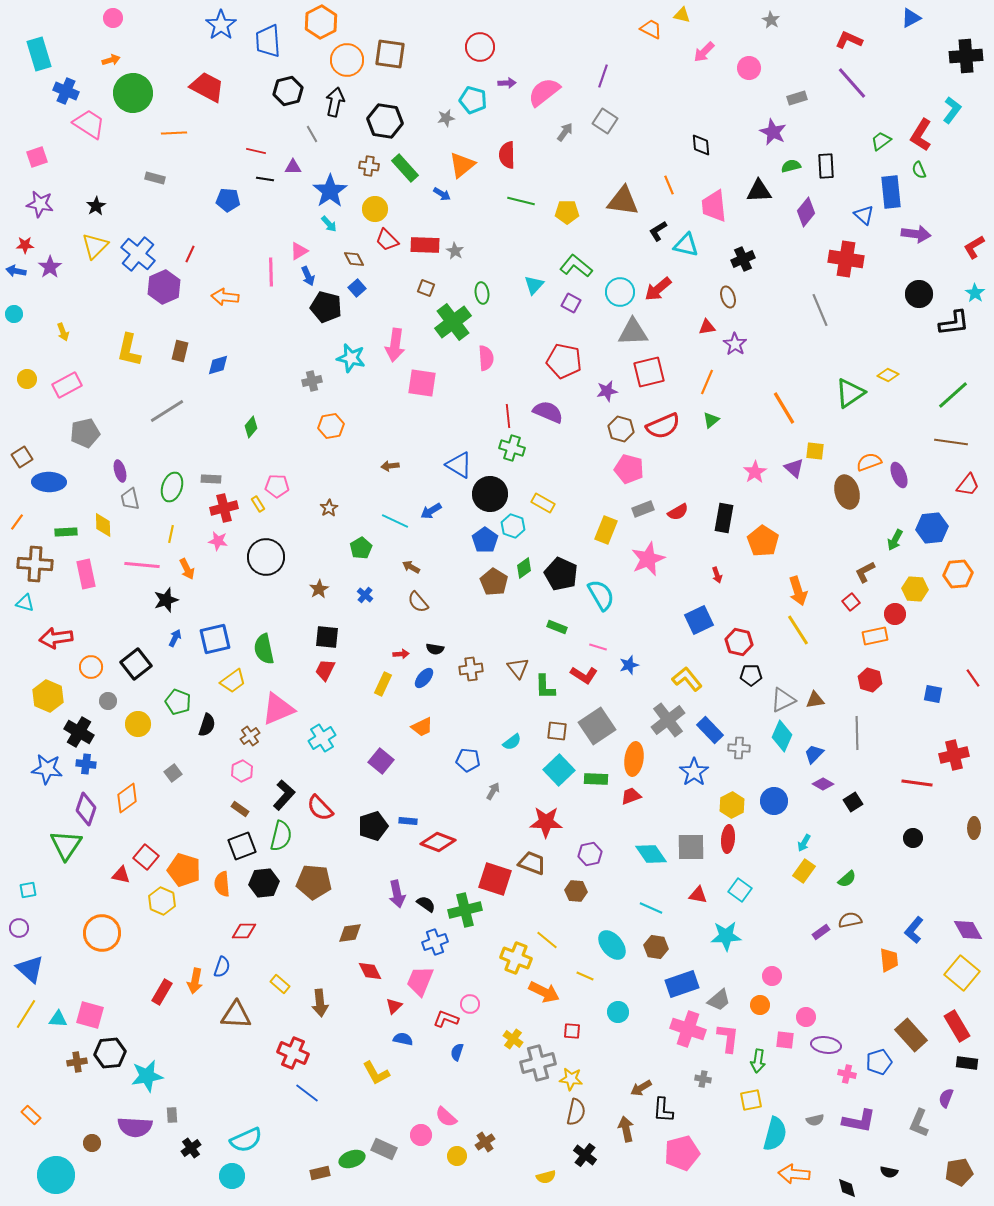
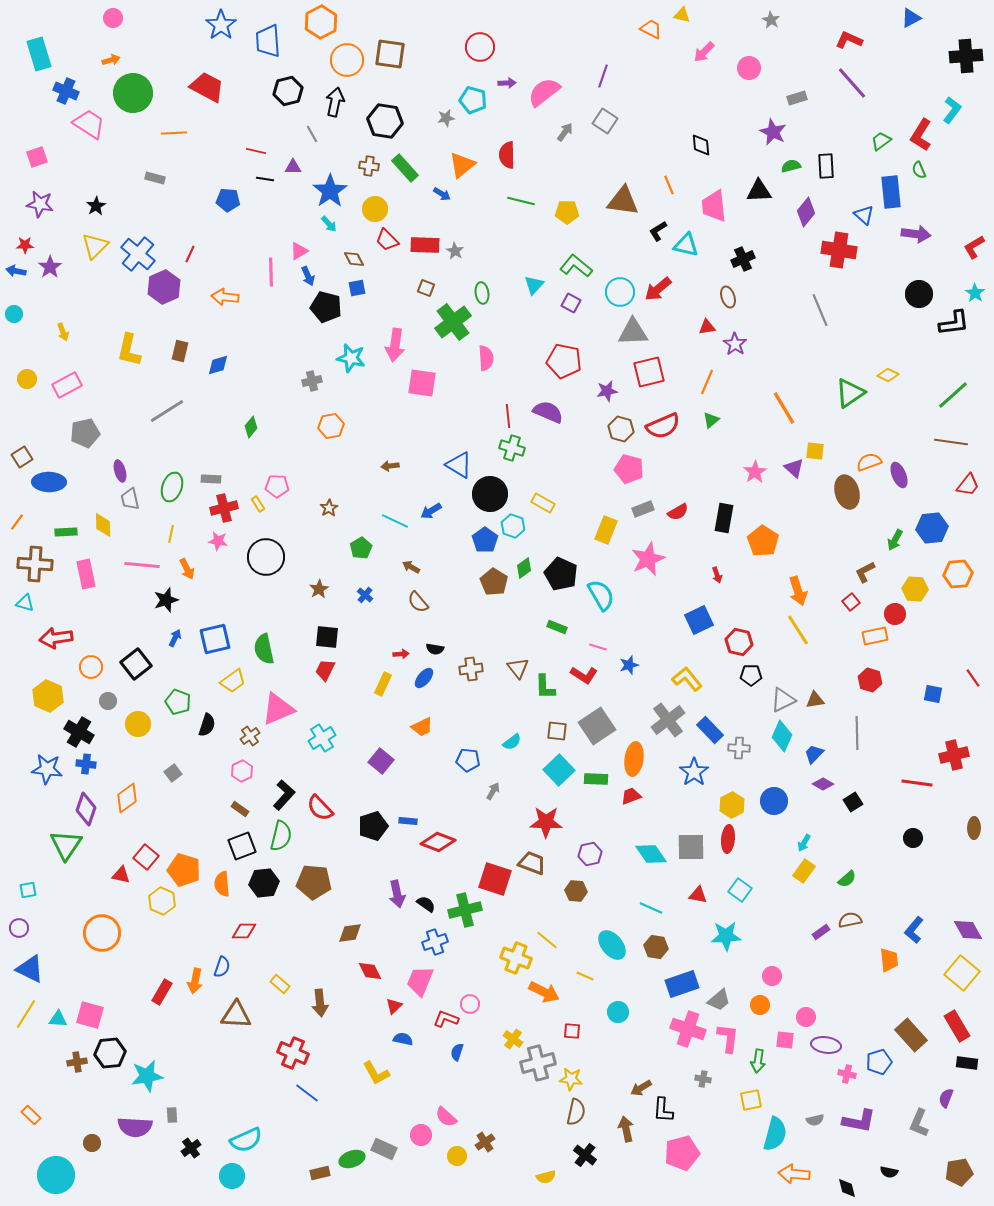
red cross at (846, 259): moved 7 px left, 9 px up
blue square at (357, 288): rotated 30 degrees clockwise
blue triangle at (30, 969): rotated 16 degrees counterclockwise
